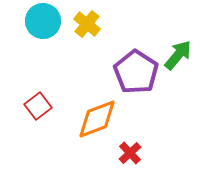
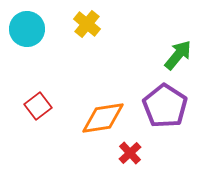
cyan circle: moved 16 px left, 8 px down
purple pentagon: moved 29 px right, 34 px down
orange diamond: moved 6 px right, 1 px up; rotated 12 degrees clockwise
